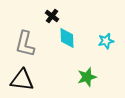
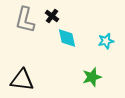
cyan diamond: rotated 10 degrees counterclockwise
gray L-shape: moved 24 px up
green star: moved 5 px right
